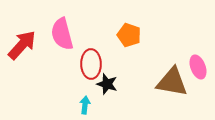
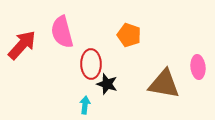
pink semicircle: moved 2 px up
pink ellipse: rotated 15 degrees clockwise
brown triangle: moved 8 px left, 2 px down
